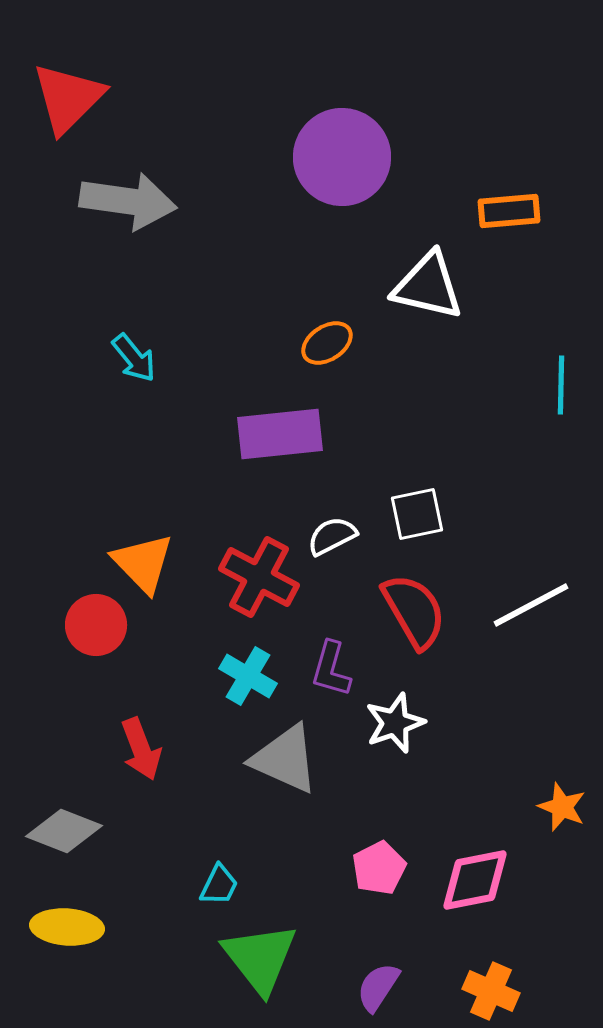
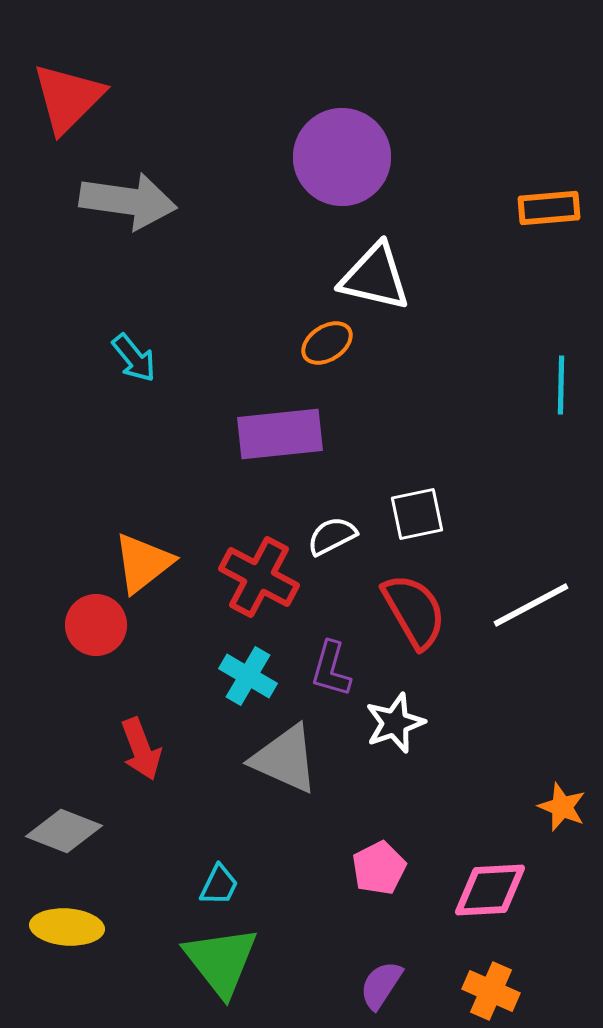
orange rectangle: moved 40 px right, 3 px up
white triangle: moved 53 px left, 9 px up
orange triangle: rotated 36 degrees clockwise
pink diamond: moved 15 px right, 10 px down; rotated 8 degrees clockwise
green triangle: moved 39 px left, 3 px down
purple semicircle: moved 3 px right, 2 px up
